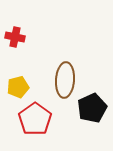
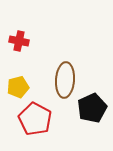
red cross: moved 4 px right, 4 px down
red pentagon: rotated 8 degrees counterclockwise
